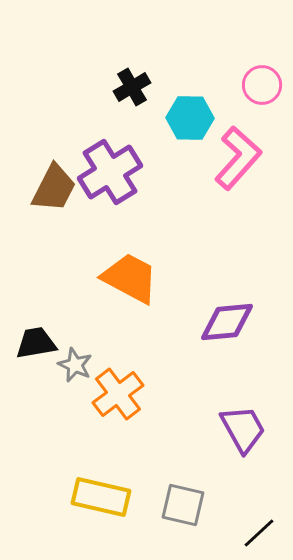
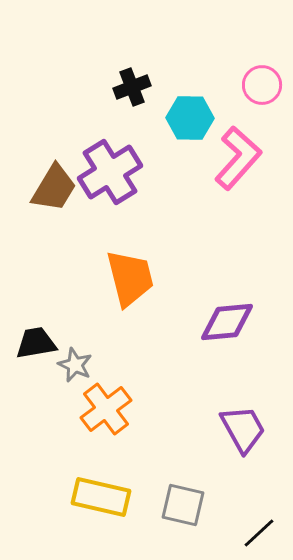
black cross: rotated 9 degrees clockwise
brown trapezoid: rotated 4 degrees clockwise
orange trapezoid: rotated 48 degrees clockwise
orange cross: moved 12 px left, 15 px down
